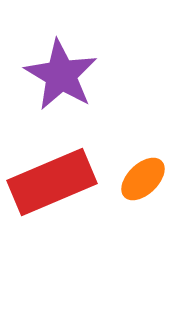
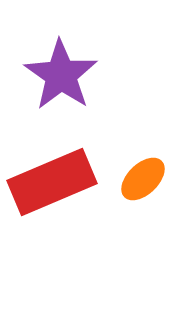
purple star: rotated 4 degrees clockwise
